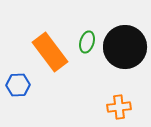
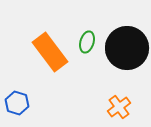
black circle: moved 2 px right, 1 px down
blue hexagon: moved 1 px left, 18 px down; rotated 20 degrees clockwise
orange cross: rotated 30 degrees counterclockwise
